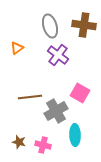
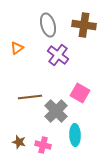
gray ellipse: moved 2 px left, 1 px up
gray cross: rotated 15 degrees counterclockwise
